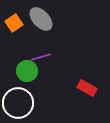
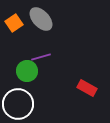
white circle: moved 1 px down
